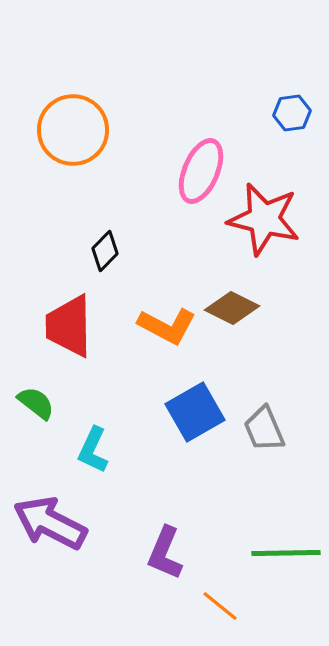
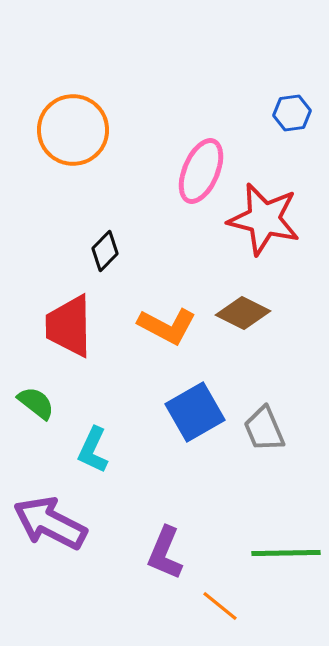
brown diamond: moved 11 px right, 5 px down
